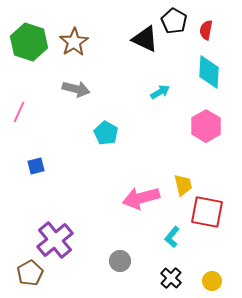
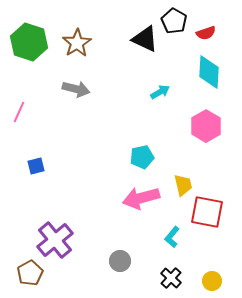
red semicircle: moved 3 px down; rotated 120 degrees counterclockwise
brown star: moved 3 px right, 1 px down
cyan pentagon: moved 36 px right, 24 px down; rotated 30 degrees clockwise
